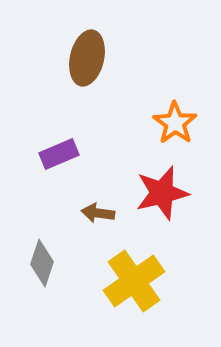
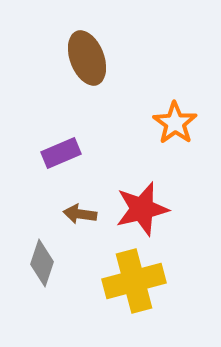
brown ellipse: rotated 34 degrees counterclockwise
purple rectangle: moved 2 px right, 1 px up
red star: moved 20 px left, 16 px down
brown arrow: moved 18 px left, 1 px down
yellow cross: rotated 20 degrees clockwise
